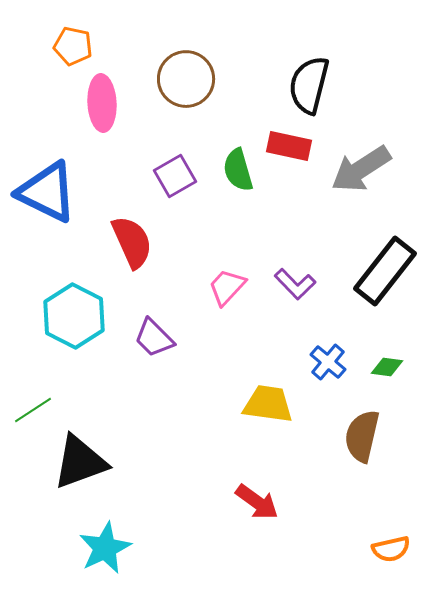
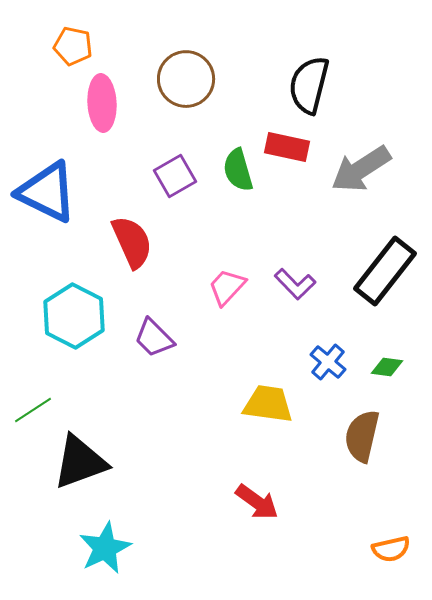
red rectangle: moved 2 px left, 1 px down
